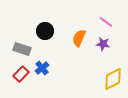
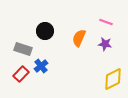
pink line: rotated 16 degrees counterclockwise
purple star: moved 2 px right
gray rectangle: moved 1 px right
blue cross: moved 1 px left, 2 px up
